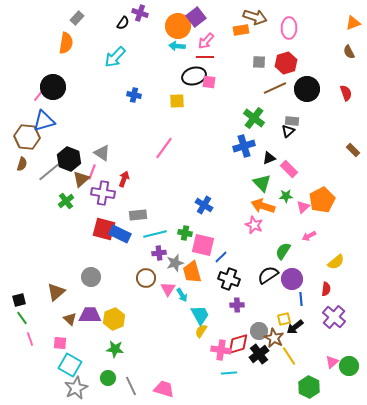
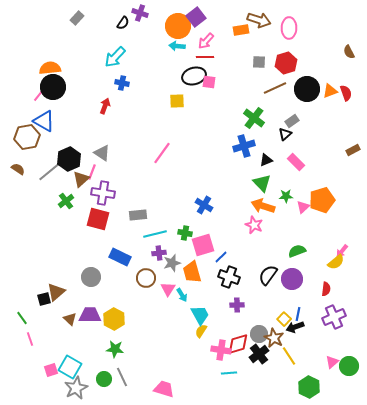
brown arrow at (255, 17): moved 4 px right, 3 px down
orange triangle at (353, 23): moved 23 px left, 68 px down
orange semicircle at (66, 43): moved 16 px left, 25 px down; rotated 105 degrees counterclockwise
blue cross at (134, 95): moved 12 px left, 12 px up
blue triangle at (44, 121): rotated 45 degrees clockwise
gray rectangle at (292, 121): rotated 40 degrees counterclockwise
black triangle at (288, 131): moved 3 px left, 3 px down
brown hexagon at (27, 137): rotated 15 degrees counterclockwise
pink line at (164, 148): moved 2 px left, 5 px down
brown rectangle at (353, 150): rotated 72 degrees counterclockwise
black triangle at (269, 158): moved 3 px left, 2 px down
black hexagon at (69, 159): rotated 15 degrees clockwise
brown semicircle at (22, 164): moved 4 px left, 5 px down; rotated 72 degrees counterclockwise
pink rectangle at (289, 169): moved 7 px right, 7 px up
red arrow at (124, 179): moved 19 px left, 73 px up
orange pentagon at (322, 200): rotated 10 degrees clockwise
red square at (104, 229): moved 6 px left, 10 px up
blue rectangle at (120, 234): moved 23 px down
pink arrow at (309, 236): moved 33 px right, 15 px down; rotated 24 degrees counterclockwise
pink square at (203, 245): rotated 30 degrees counterclockwise
green semicircle at (283, 251): moved 14 px right; rotated 36 degrees clockwise
gray star at (175, 263): moved 3 px left
black semicircle at (268, 275): rotated 20 degrees counterclockwise
black cross at (229, 279): moved 2 px up
blue line at (301, 299): moved 3 px left, 15 px down; rotated 16 degrees clockwise
black square at (19, 300): moved 25 px right, 1 px up
purple cross at (334, 317): rotated 25 degrees clockwise
yellow hexagon at (114, 319): rotated 10 degrees counterclockwise
yellow square at (284, 319): rotated 32 degrees counterclockwise
black arrow at (295, 327): rotated 18 degrees clockwise
gray circle at (259, 331): moved 3 px down
pink square at (60, 343): moved 9 px left, 27 px down; rotated 24 degrees counterclockwise
cyan square at (70, 365): moved 2 px down
green circle at (108, 378): moved 4 px left, 1 px down
gray line at (131, 386): moved 9 px left, 9 px up
